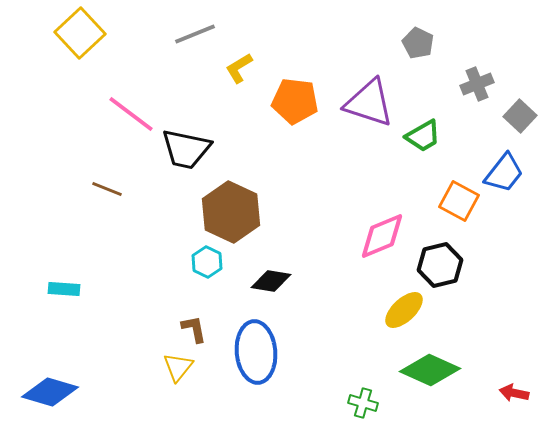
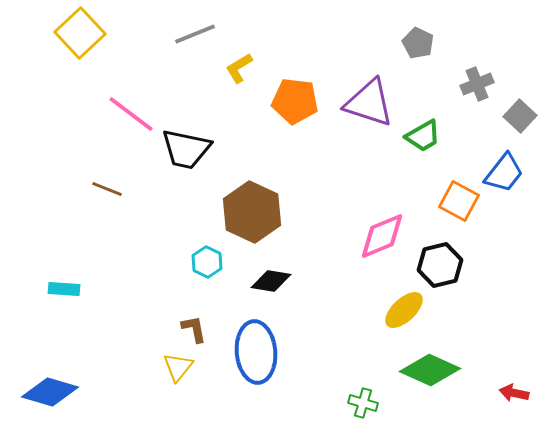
brown hexagon: moved 21 px right
